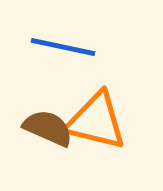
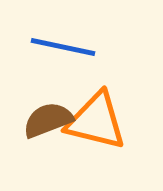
brown semicircle: moved 8 px up; rotated 45 degrees counterclockwise
